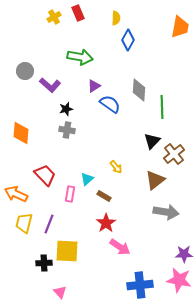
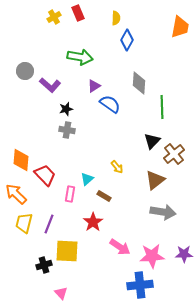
blue diamond: moved 1 px left
gray diamond: moved 7 px up
orange diamond: moved 27 px down
yellow arrow: moved 1 px right
orange arrow: rotated 20 degrees clockwise
gray arrow: moved 3 px left
red star: moved 13 px left, 1 px up
black cross: moved 2 px down; rotated 14 degrees counterclockwise
pink star: moved 27 px left, 24 px up; rotated 15 degrees counterclockwise
pink triangle: moved 1 px right, 1 px down
